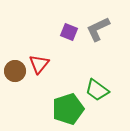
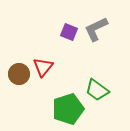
gray L-shape: moved 2 px left
red triangle: moved 4 px right, 3 px down
brown circle: moved 4 px right, 3 px down
